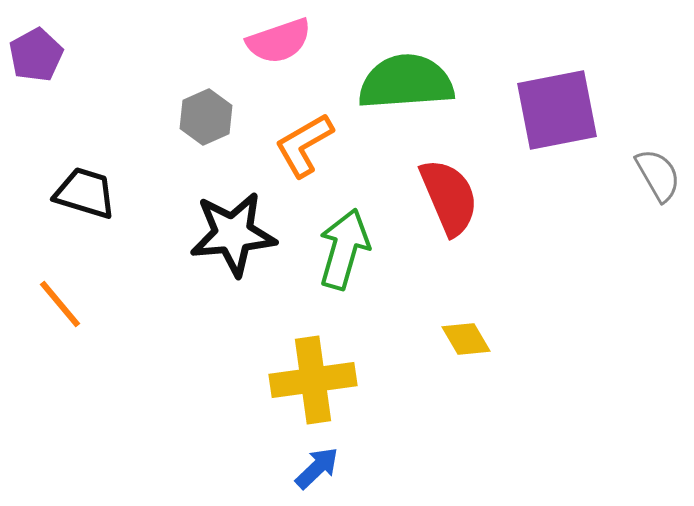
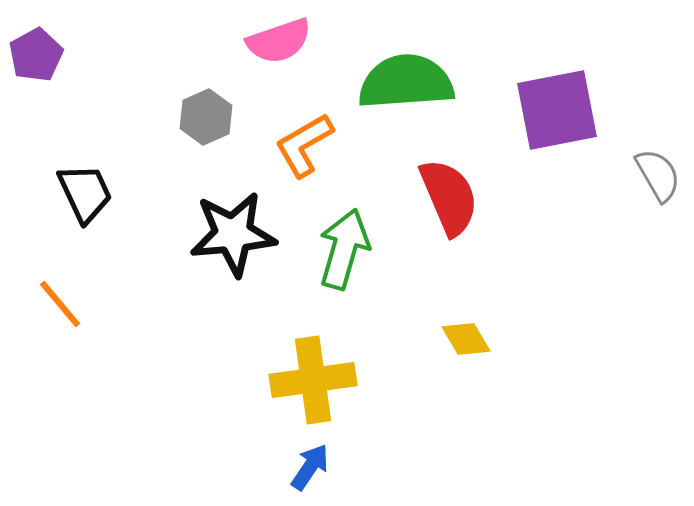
black trapezoid: rotated 48 degrees clockwise
blue arrow: moved 7 px left, 1 px up; rotated 12 degrees counterclockwise
